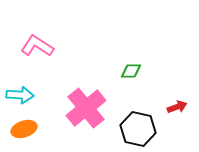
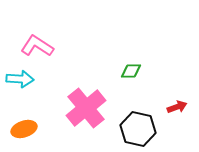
cyan arrow: moved 16 px up
